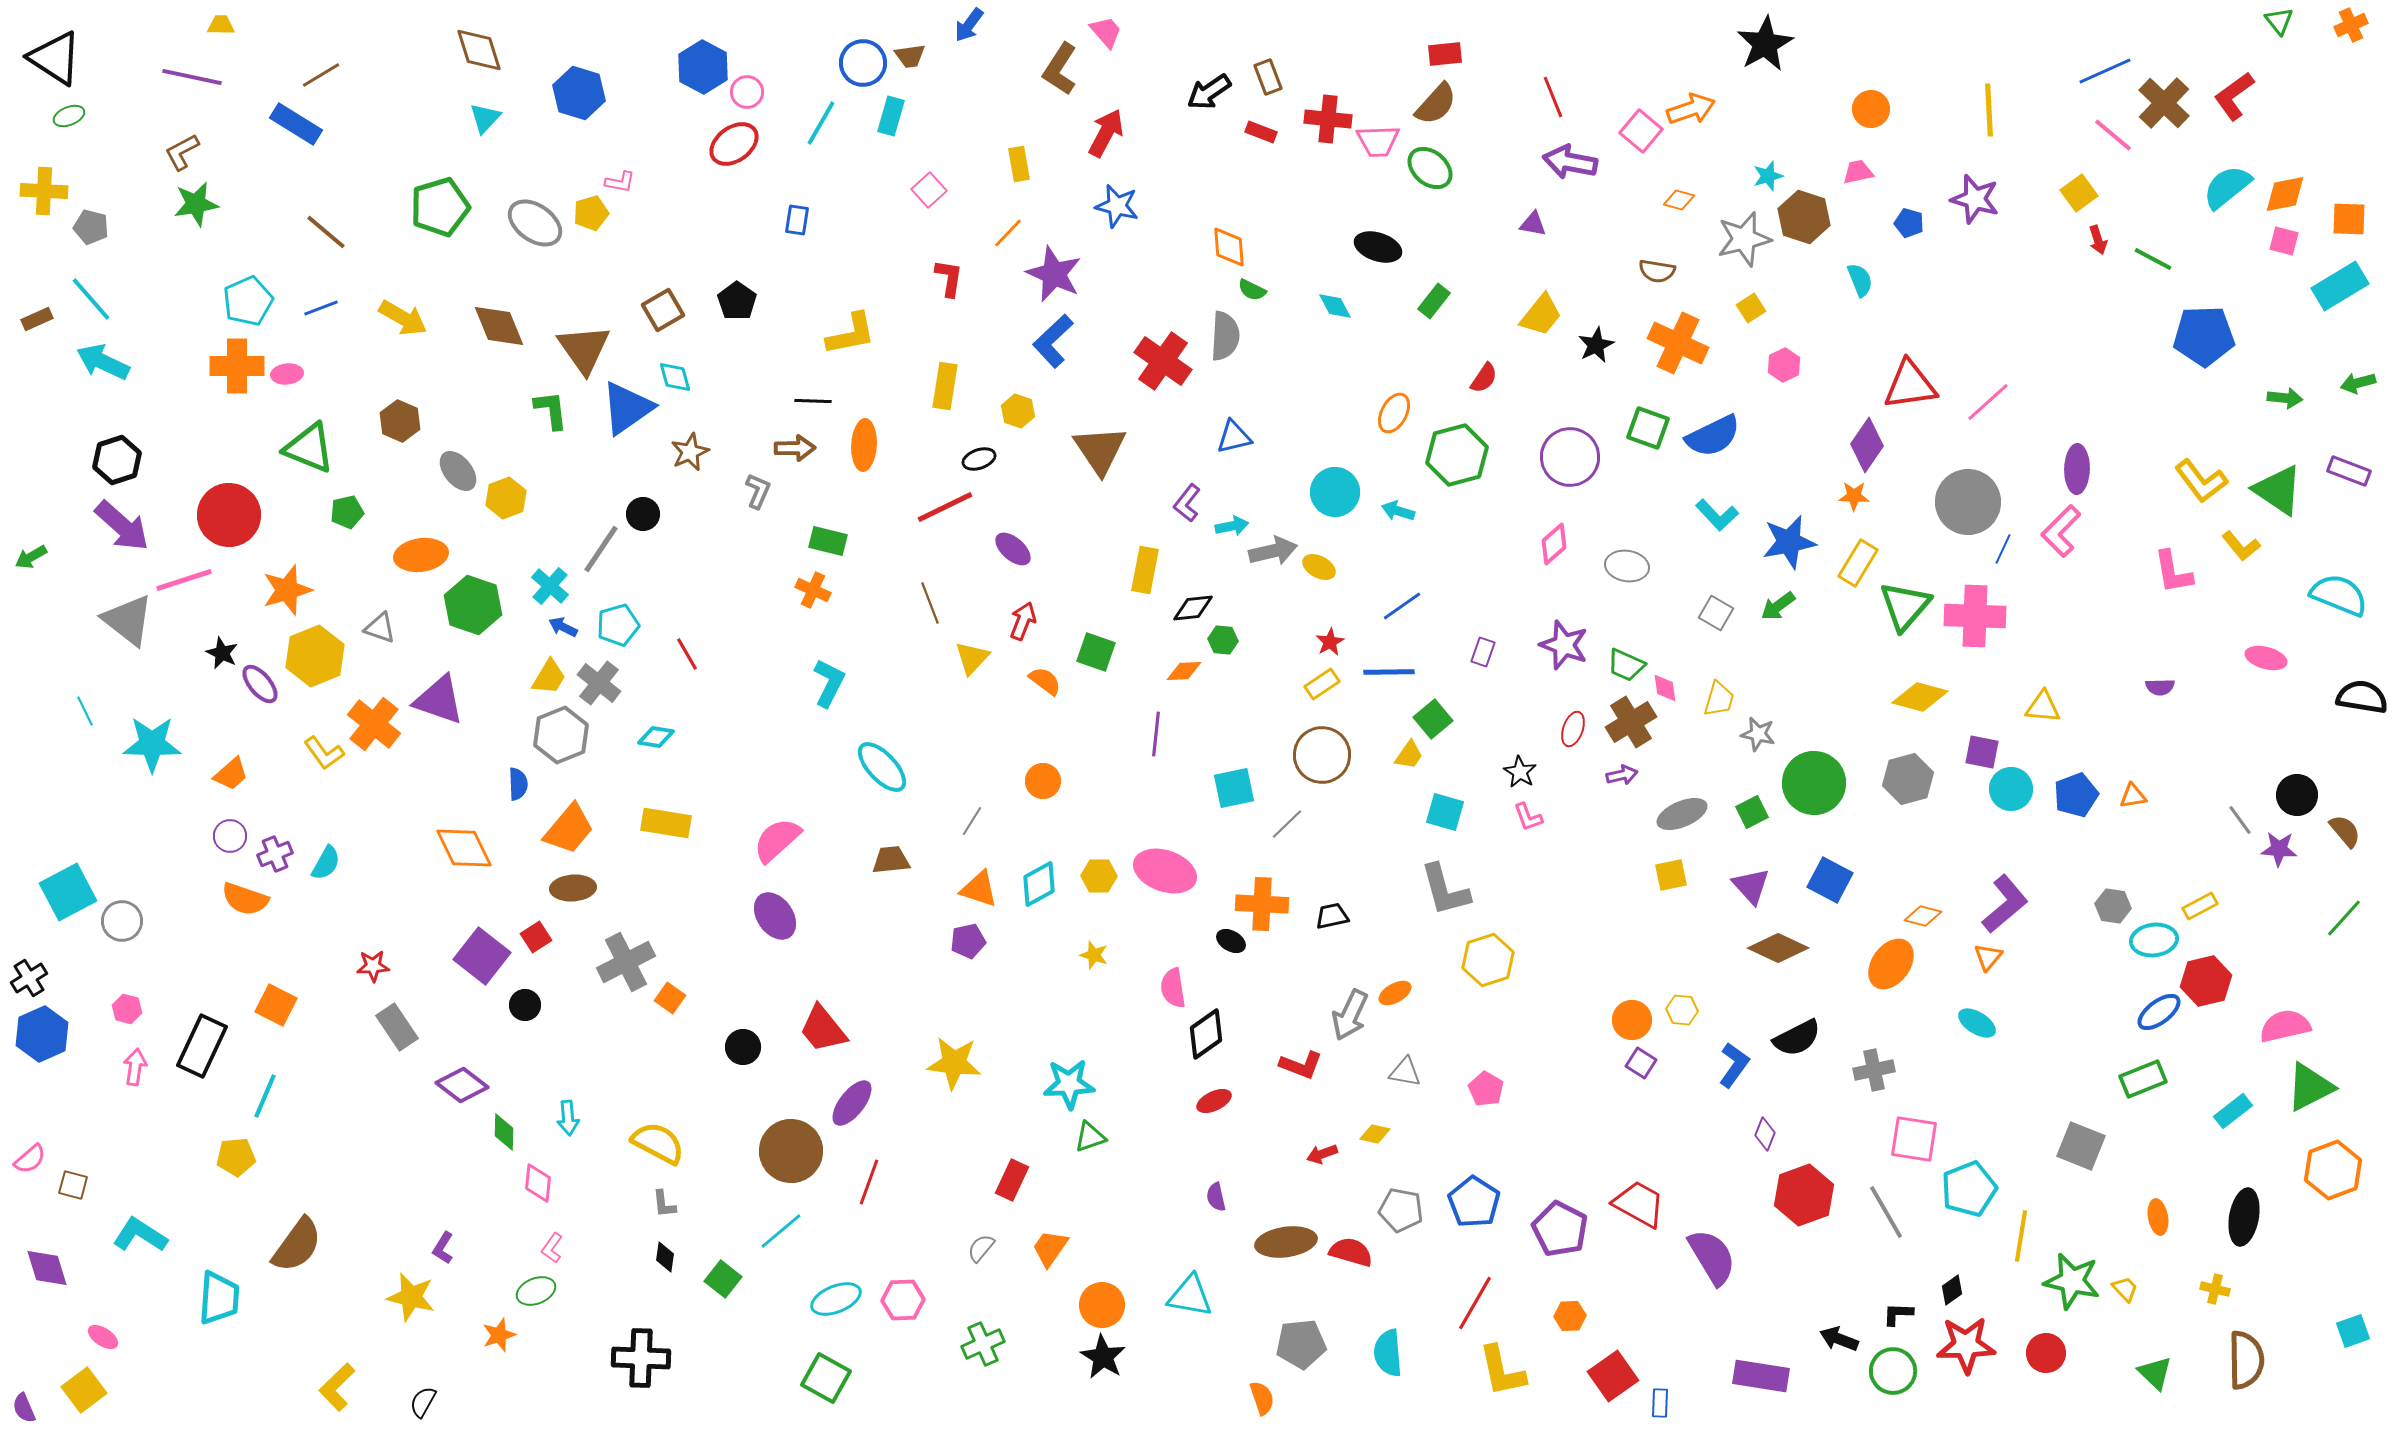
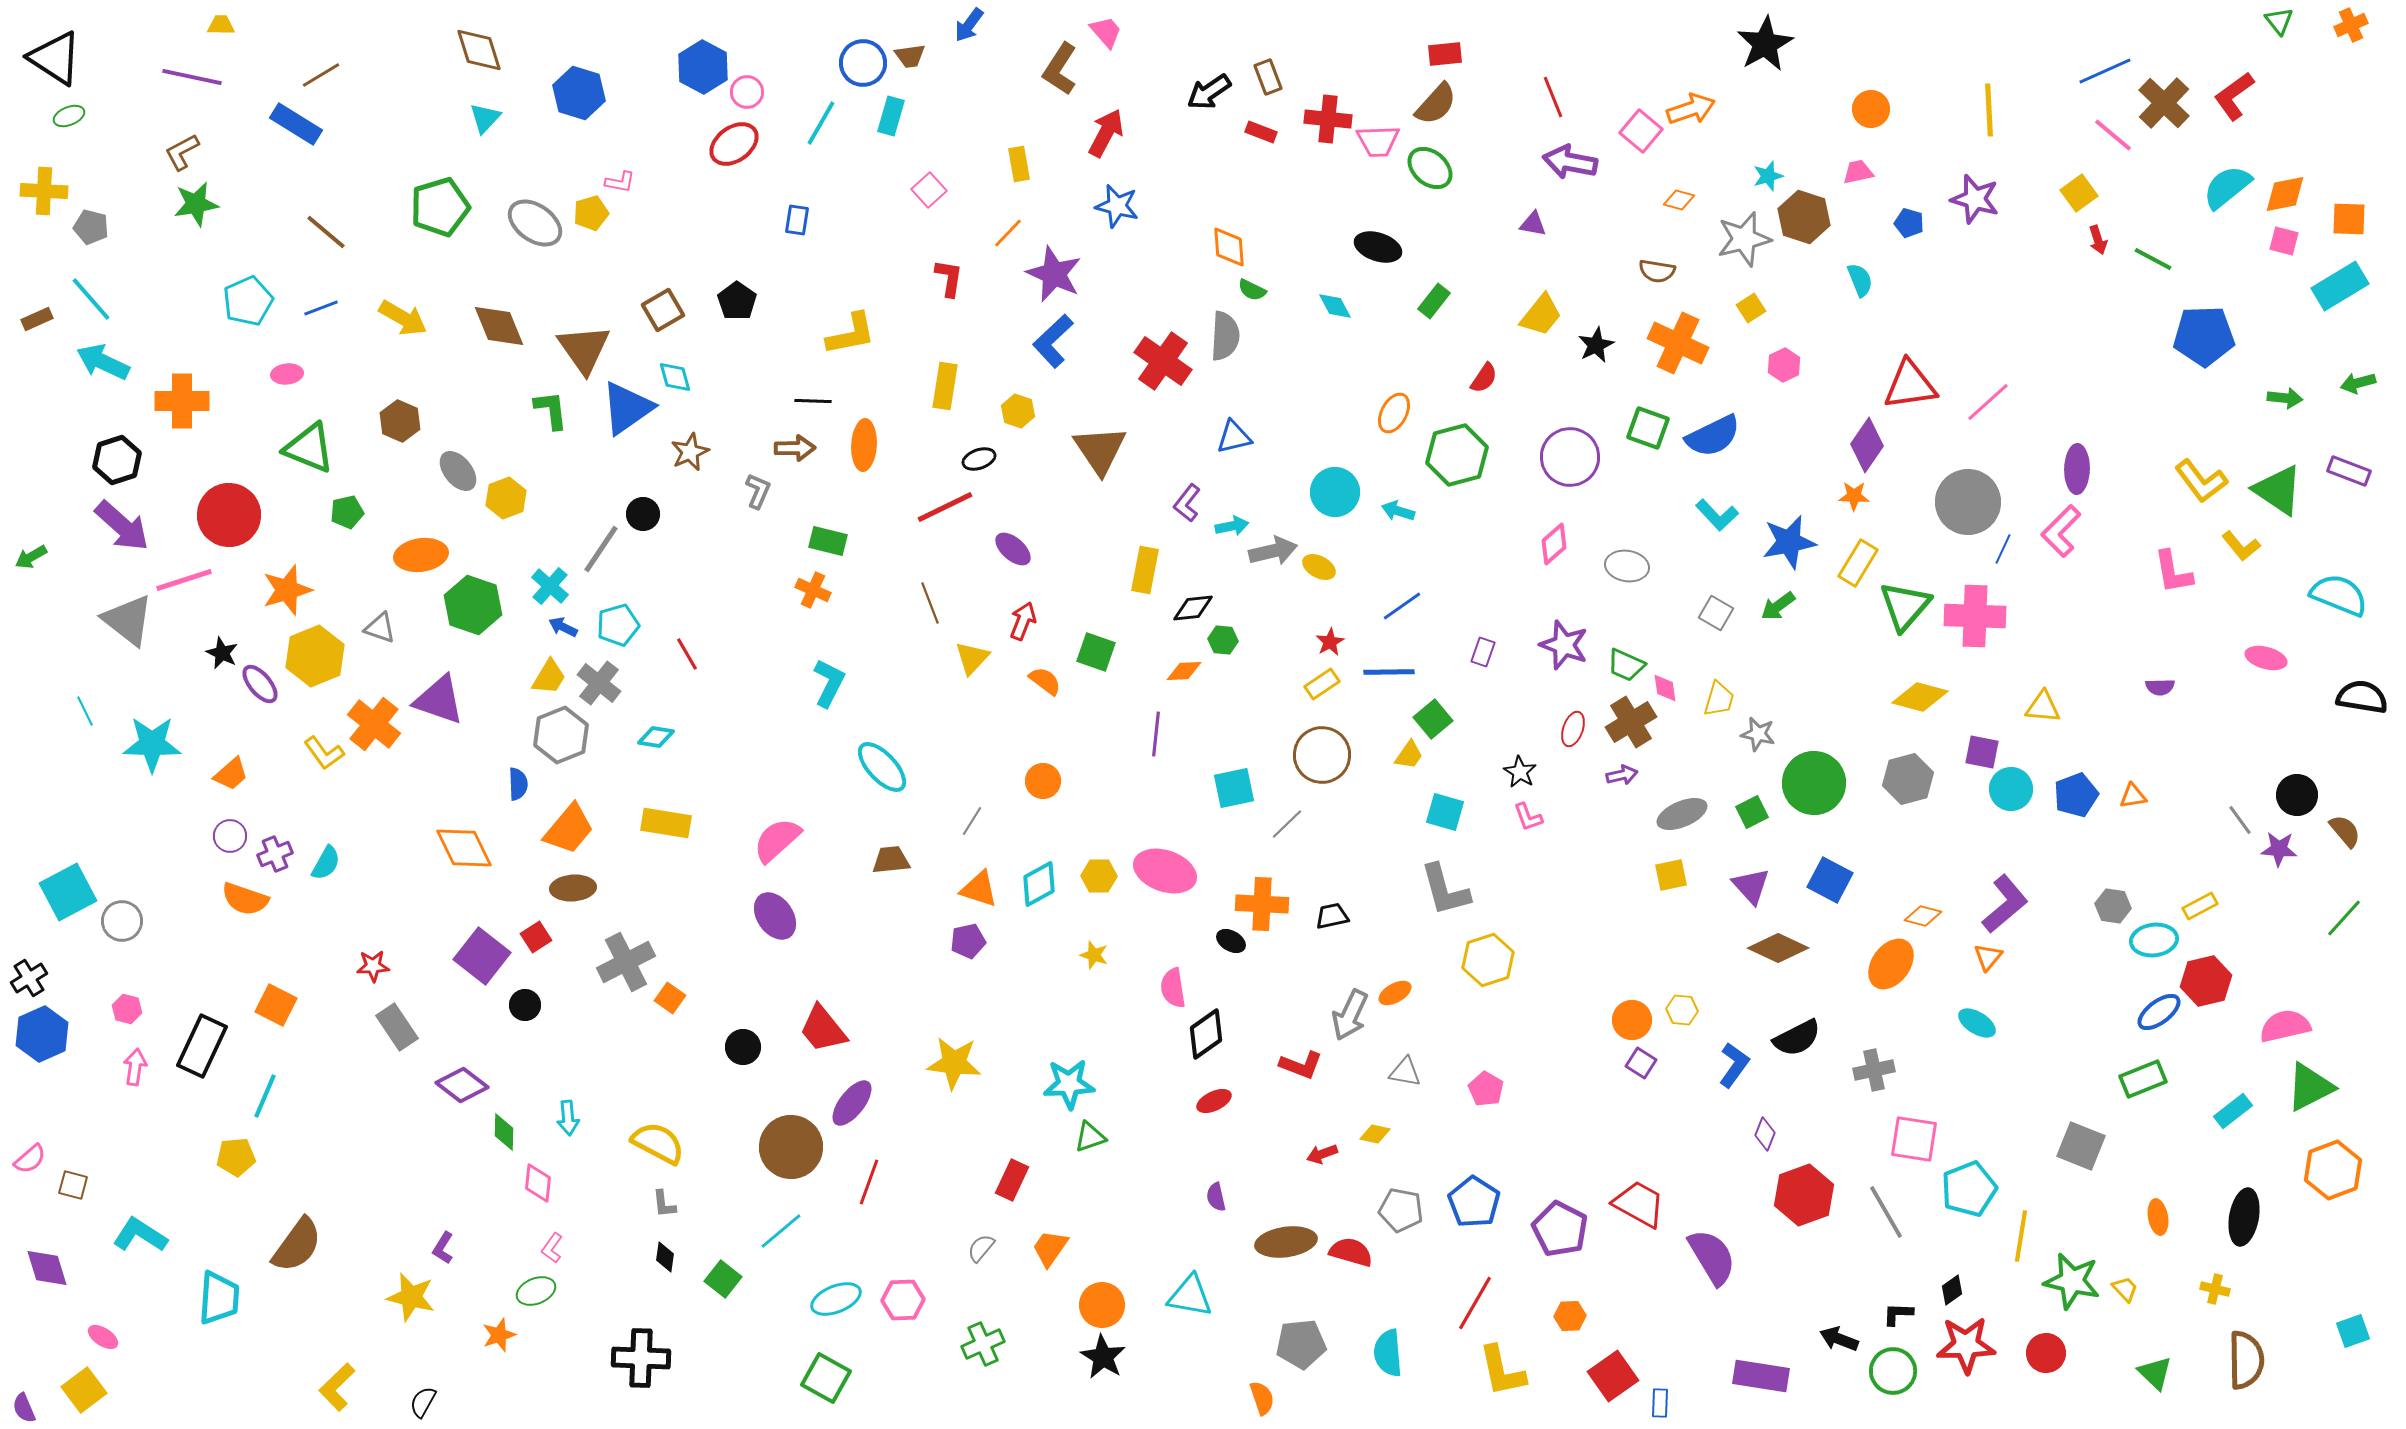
orange cross at (237, 366): moved 55 px left, 35 px down
brown circle at (791, 1151): moved 4 px up
